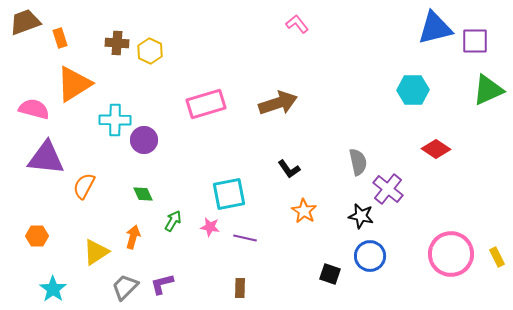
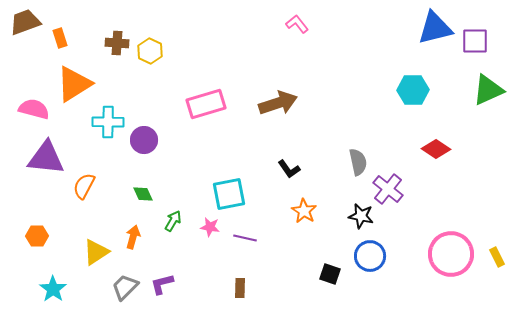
cyan cross: moved 7 px left, 2 px down
